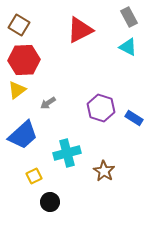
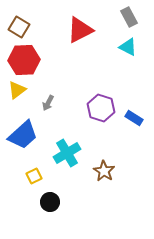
brown square: moved 2 px down
gray arrow: rotated 28 degrees counterclockwise
cyan cross: rotated 16 degrees counterclockwise
